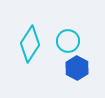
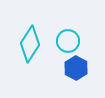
blue hexagon: moved 1 px left
